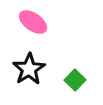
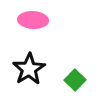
pink ellipse: moved 2 px up; rotated 32 degrees counterclockwise
